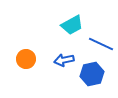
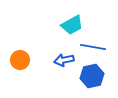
blue line: moved 8 px left, 3 px down; rotated 15 degrees counterclockwise
orange circle: moved 6 px left, 1 px down
blue hexagon: moved 2 px down
